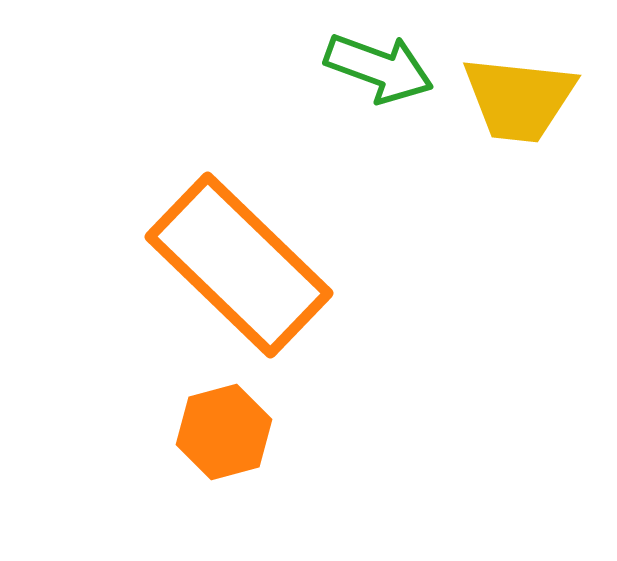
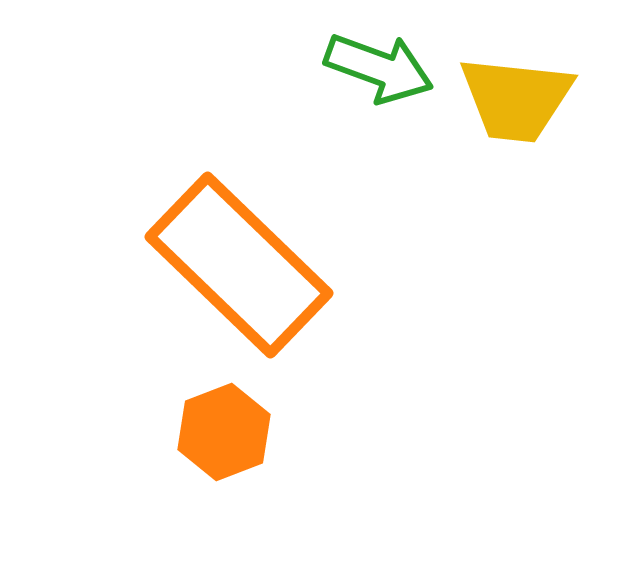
yellow trapezoid: moved 3 px left
orange hexagon: rotated 6 degrees counterclockwise
